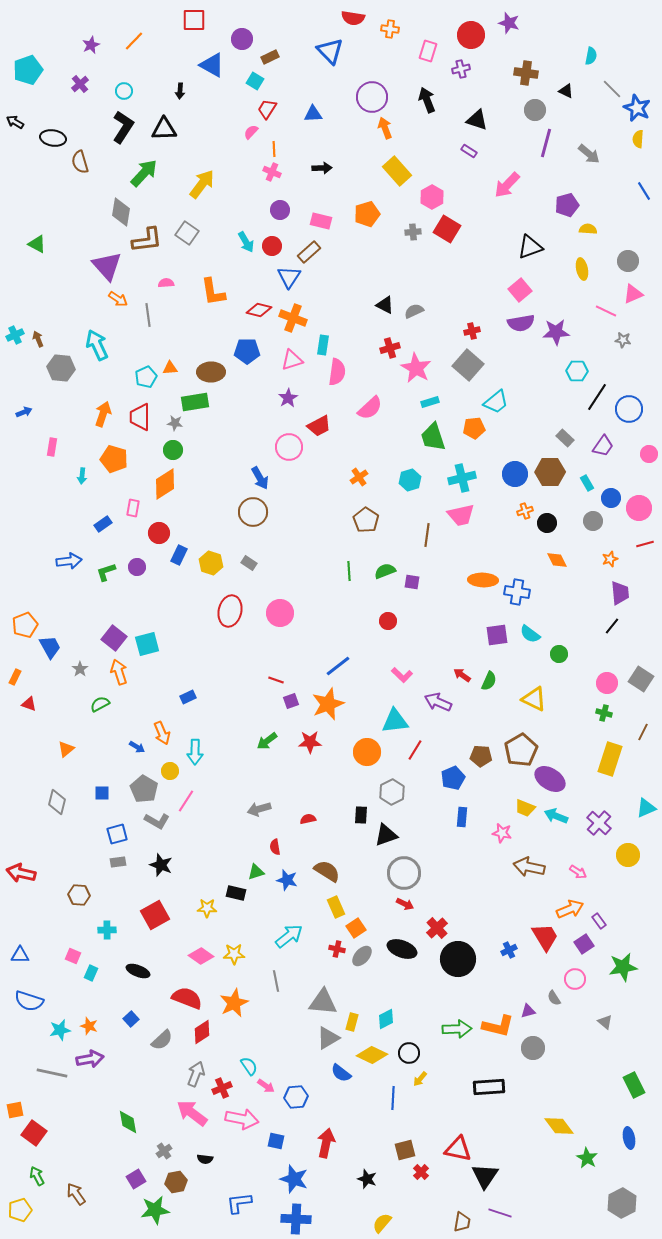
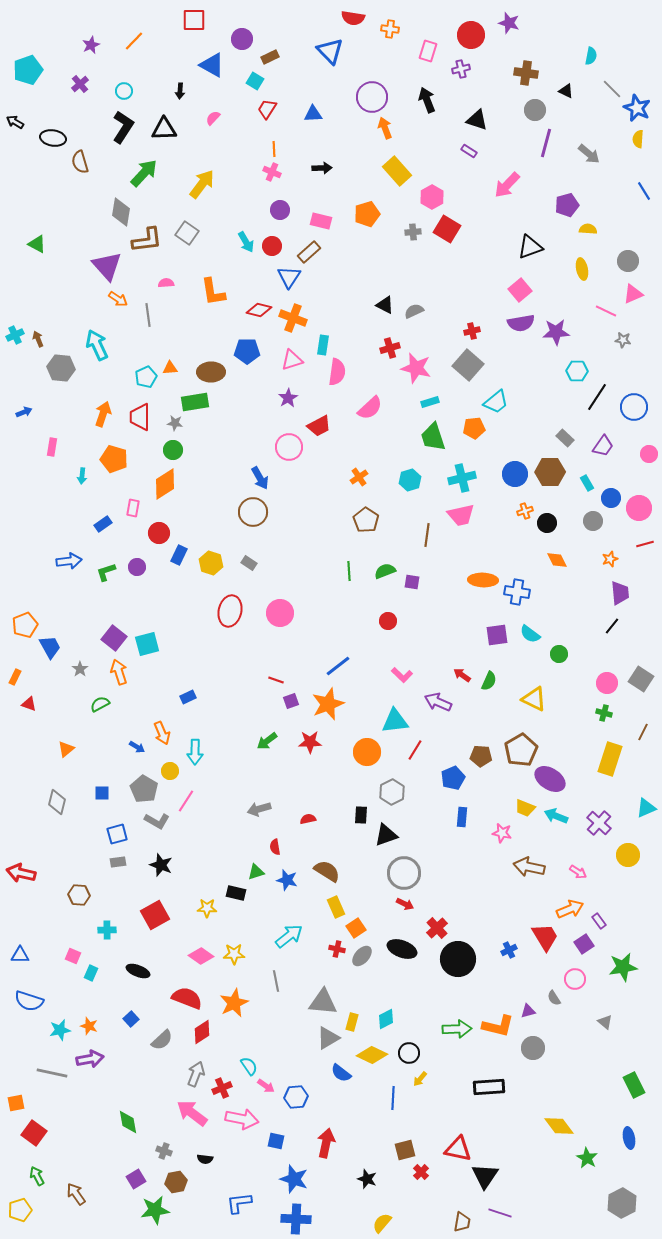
pink semicircle at (251, 132): moved 38 px left, 14 px up
pink star at (416, 368): rotated 16 degrees counterclockwise
blue circle at (629, 409): moved 5 px right, 2 px up
orange square at (15, 1110): moved 1 px right, 7 px up
gray cross at (164, 1151): rotated 35 degrees counterclockwise
